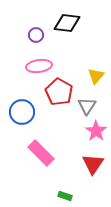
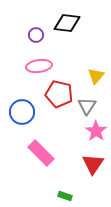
red pentagon: moved 2 px down; rotated 16 degrees counterclockwise
